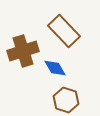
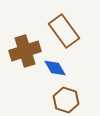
brown rectangle: rotated 8 degrees clockwise
brown cross: moved 2 px right
